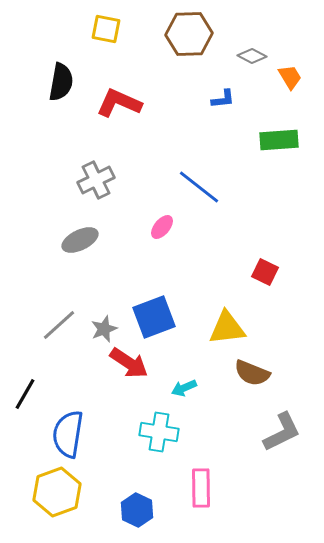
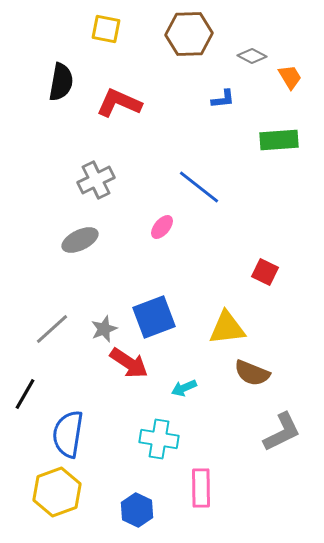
gray line: moved 7 px left, 4 px down
cyan cross: moved 7 px down
